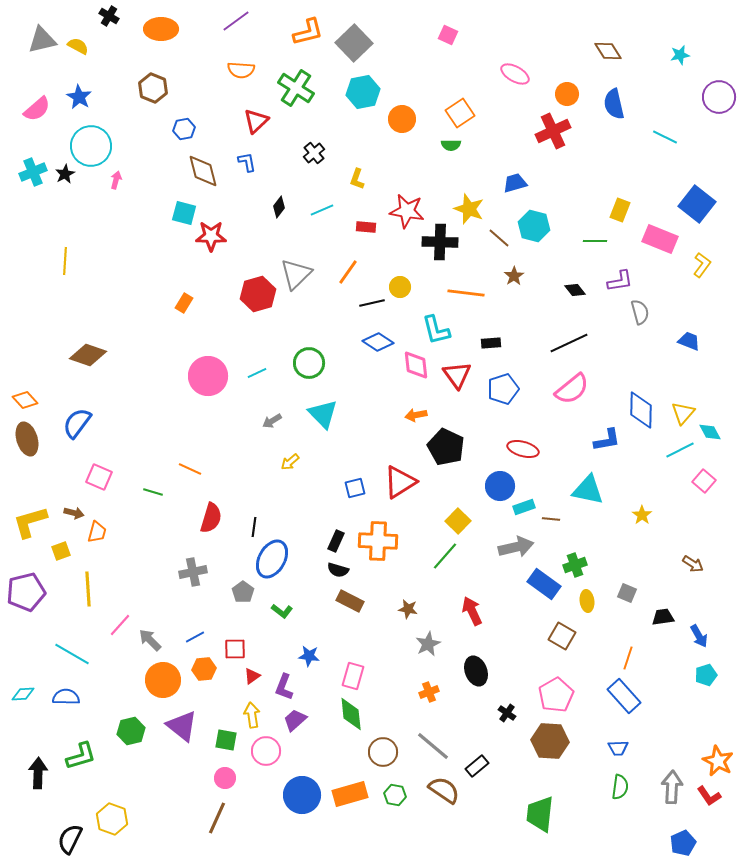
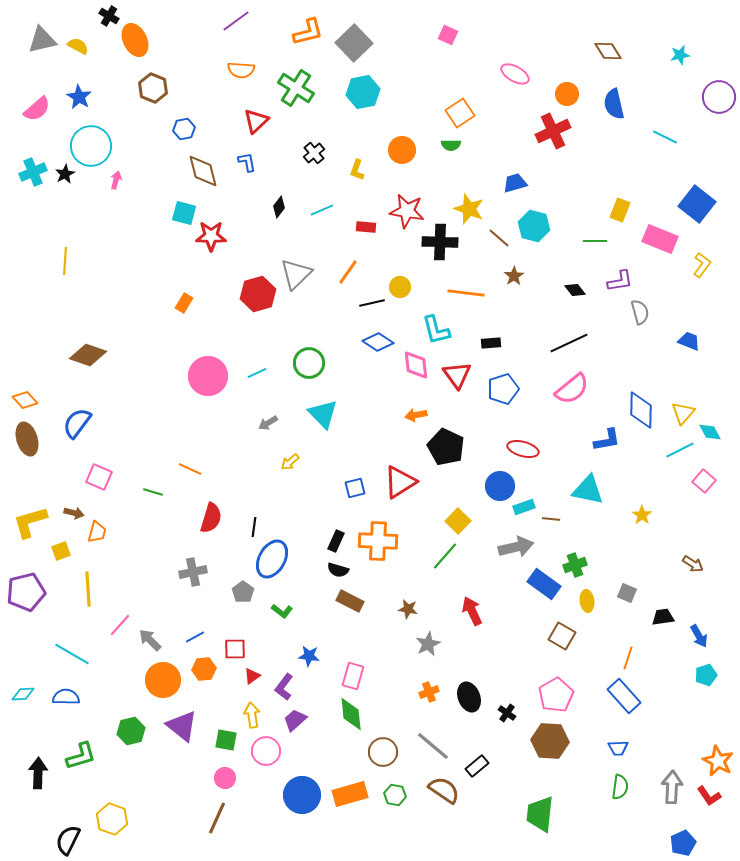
orange ellipse at (161, 29): moved 26 px left, 11 px down; rotated 64 degrees clockwise
orange circle at (402, 119): moved 31 px down
yellow L-shape at (357, 179): moved 9 px up
gray arrow at (272, 421): moved 4 px left, 2 px down
black ellipse at (476, 671): moved 7 px left, 26 px down
purple L-shape at (284, 687): rotated 16 degrees clockwise
black semicircle at (70, 839): moved 2 px left, 1 px down
